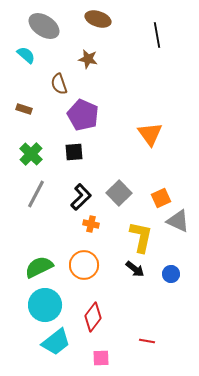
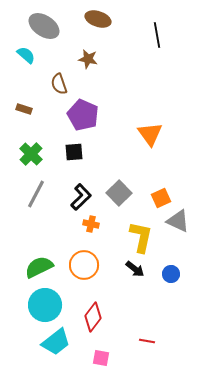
pink square: rotated 12 degrees clockwise
